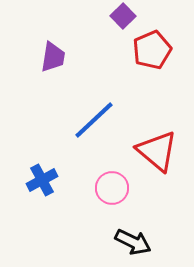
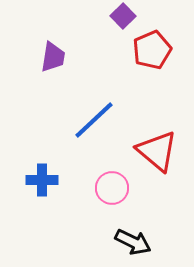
blue cross: rotated 28 degrees clockwise
